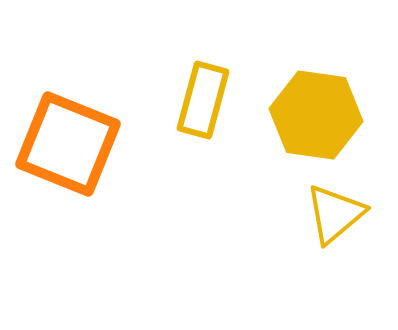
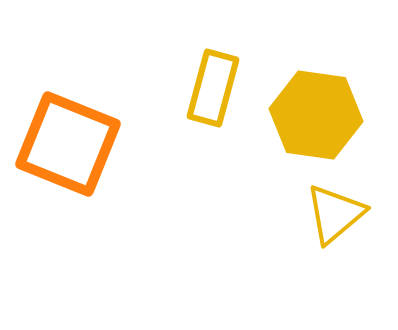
yellow rectangle: moved 10 px right, 12 px up
